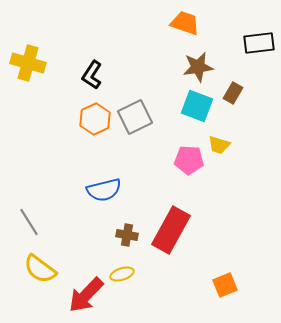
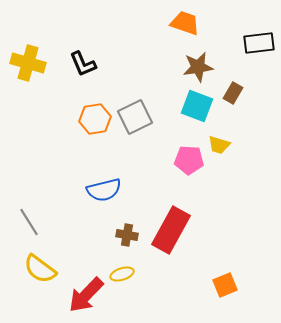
black L-shape: moved 9 px left, 11 px up; rotated 56 degrees counterclockwise
orange hexagon: rotated 16 degrees clockwise
